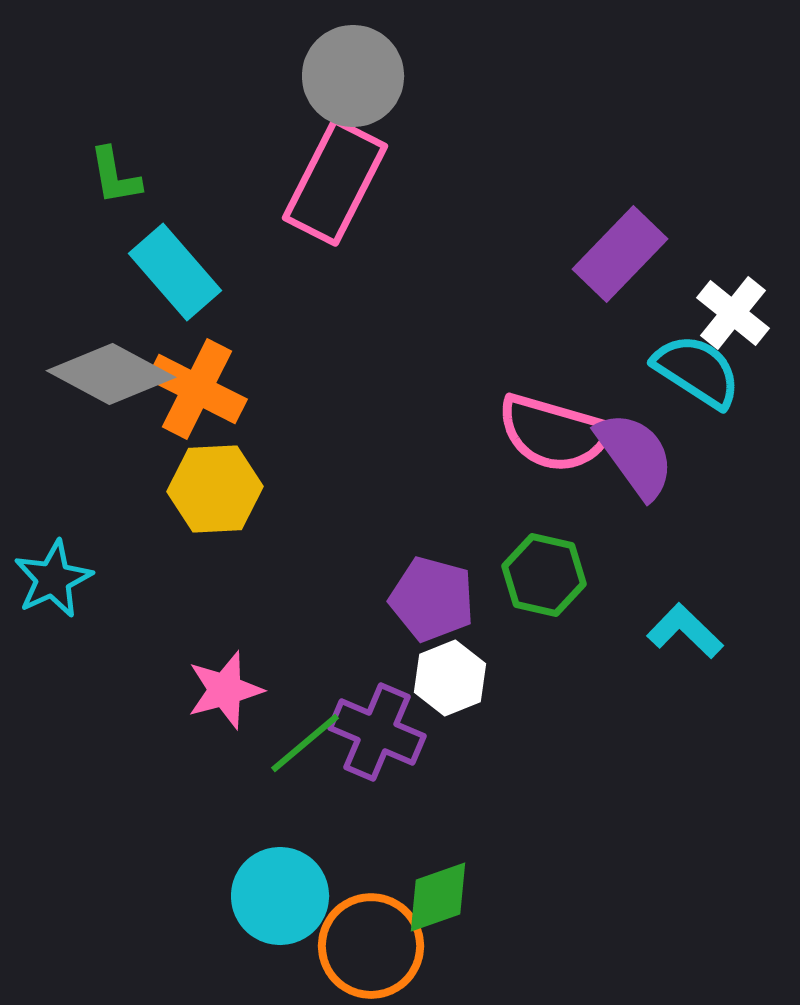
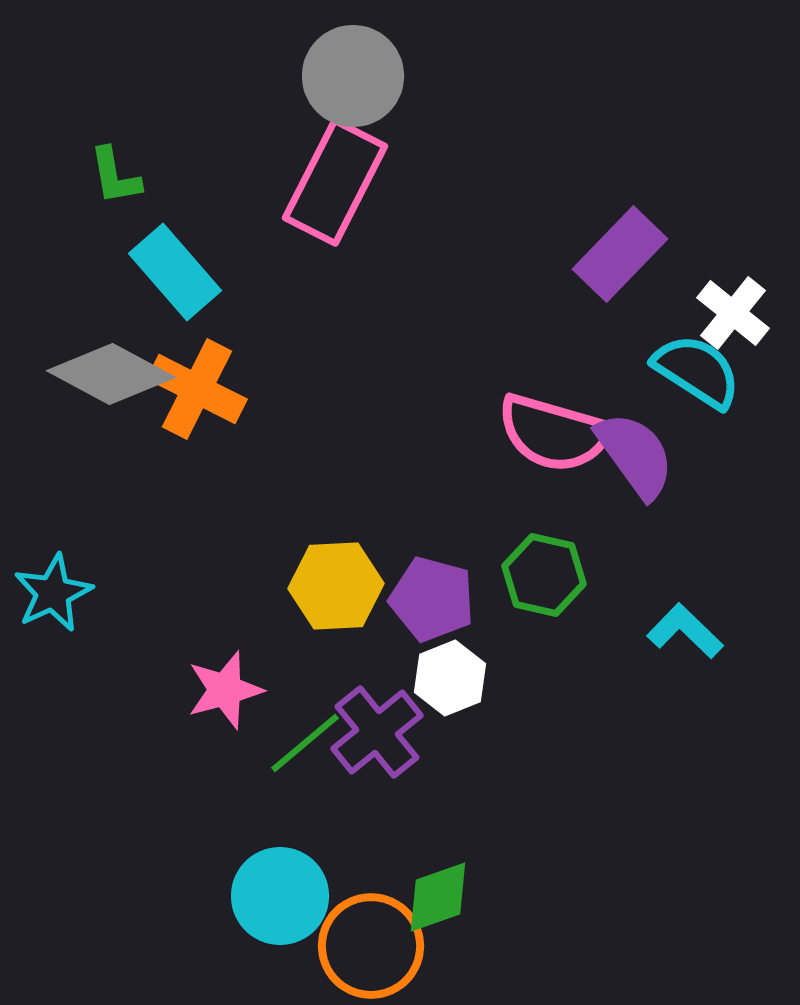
yellow hexagon: moved 121 px right, 97 px down
cyan star: moved 14 px down
purple cross: rotated 28 degrees clockwise
